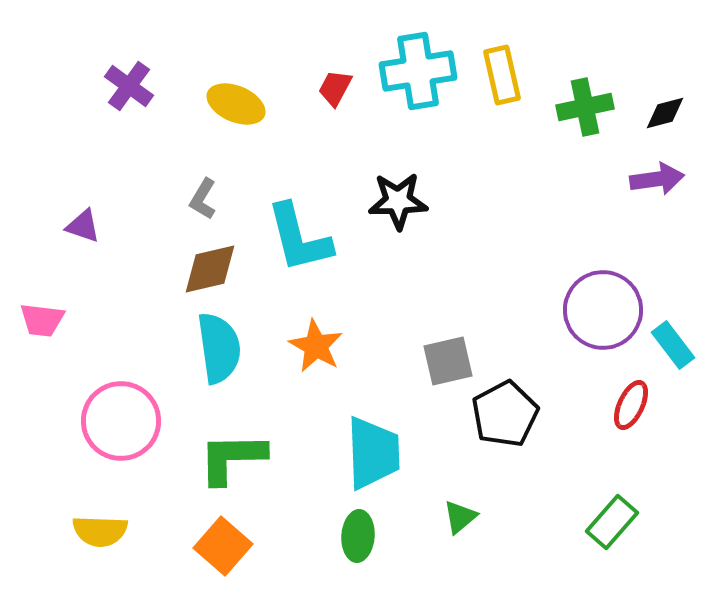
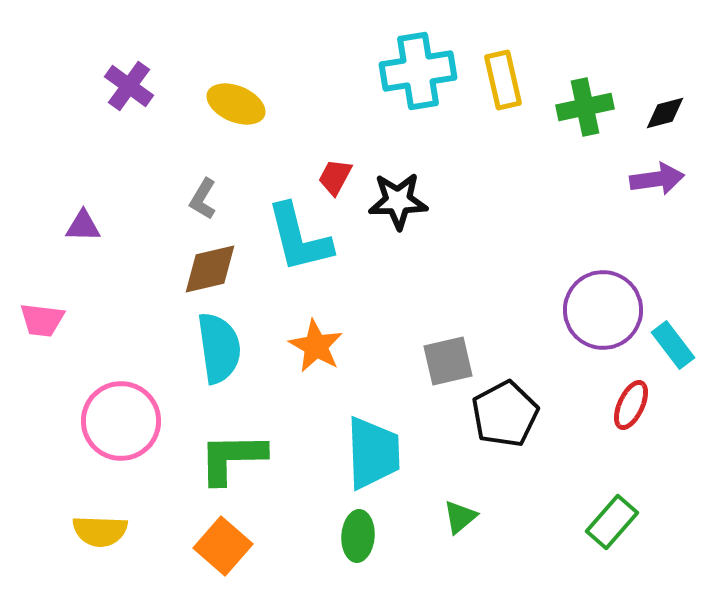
yellow rectangle: moved 1 px right, 5 px down
red trapezoid: moved 89 px down
purple triangle: rotated 18 degrees counterclockwise
